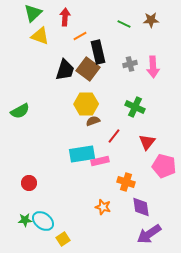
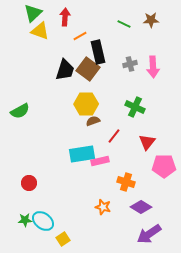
yellow triangle: moved 5 px up
pink pentagon: rotated 15 degrees counterclockwise
purple diamond: rotated 50 degrees counterclockwise
